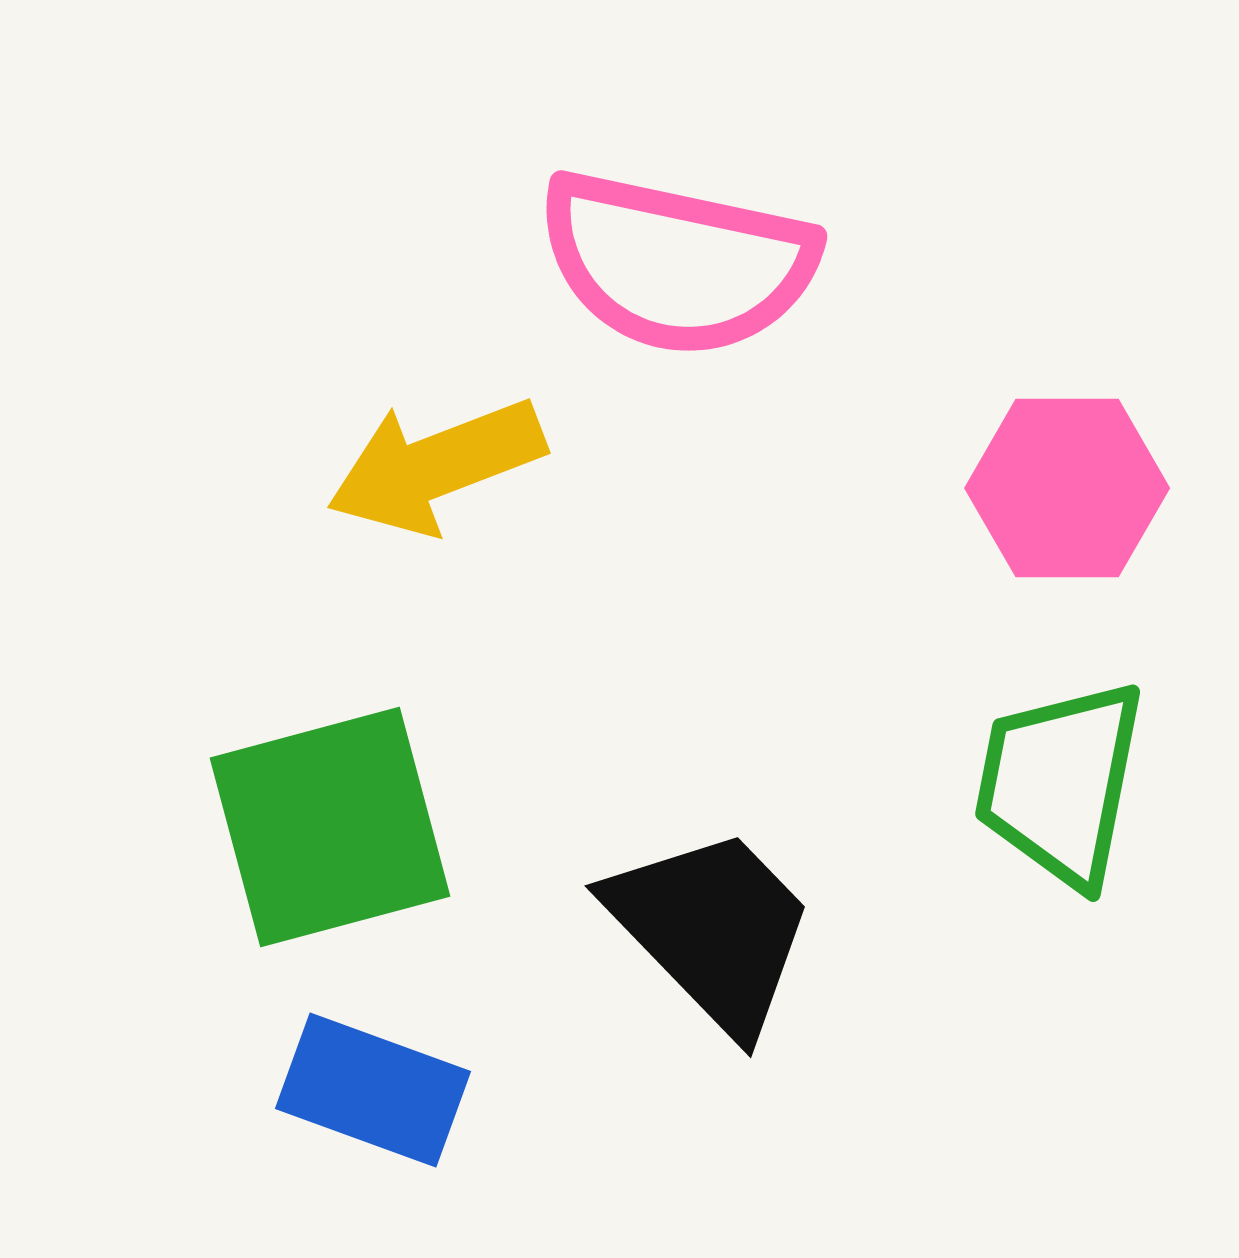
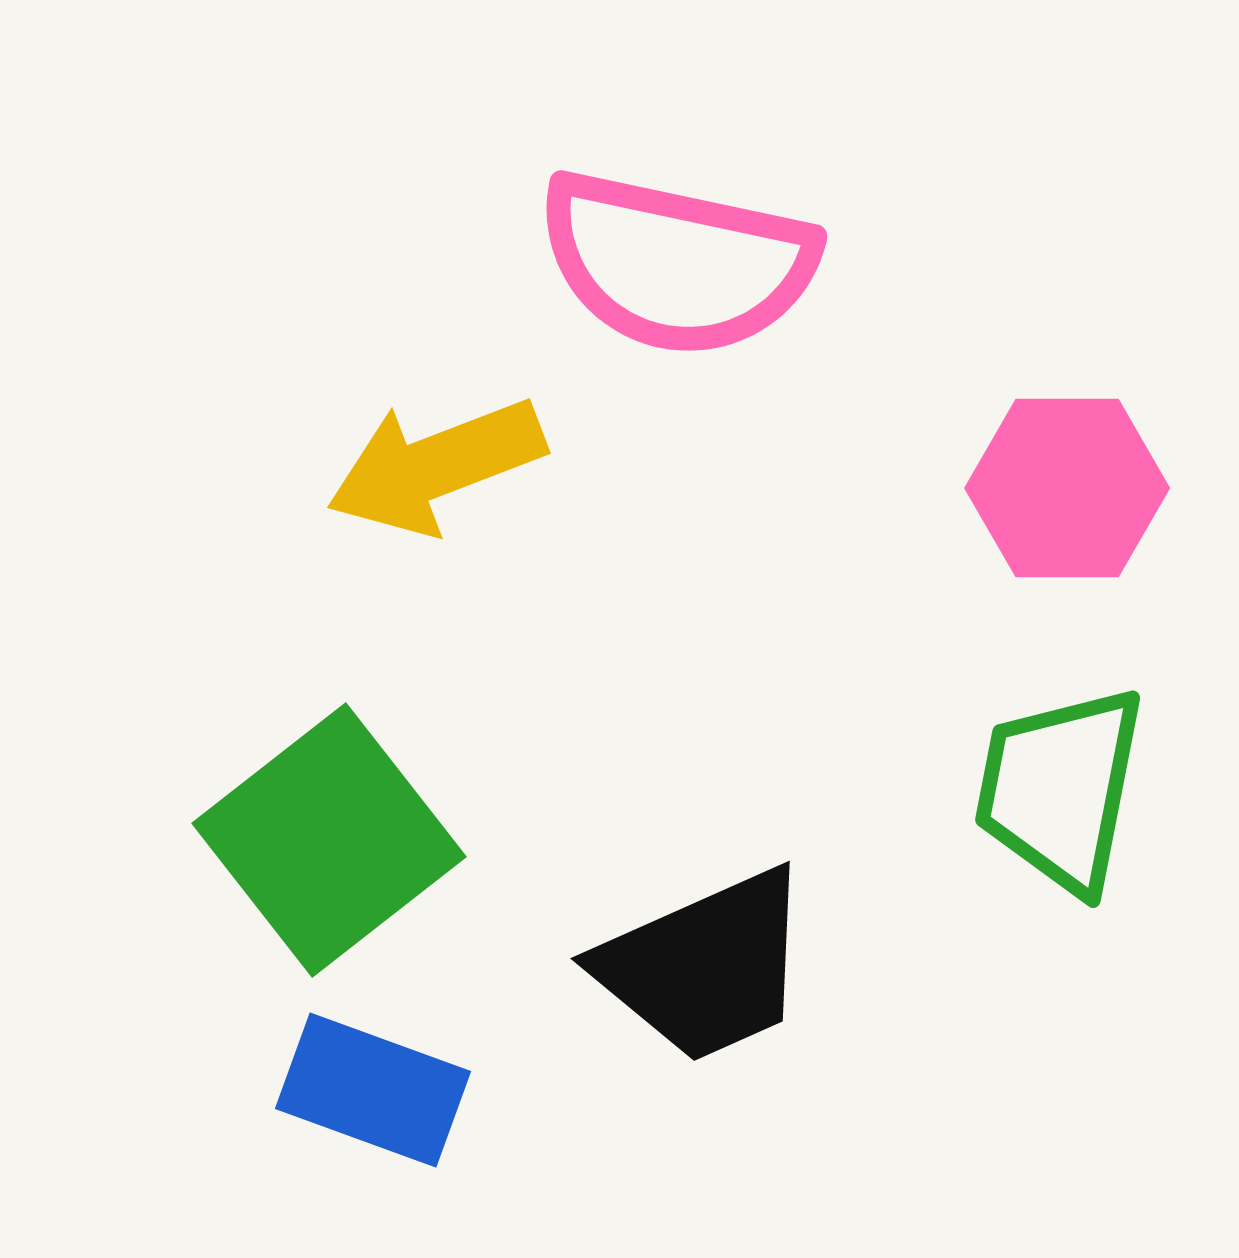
green trapezoid: moved 6 px down
green square: moved 1 px left, 13 px down; rotated 23 degrees counterclockwise
black trapezoid: moved 7 px left, 37 px down; rotated 110 degrees clockwise
